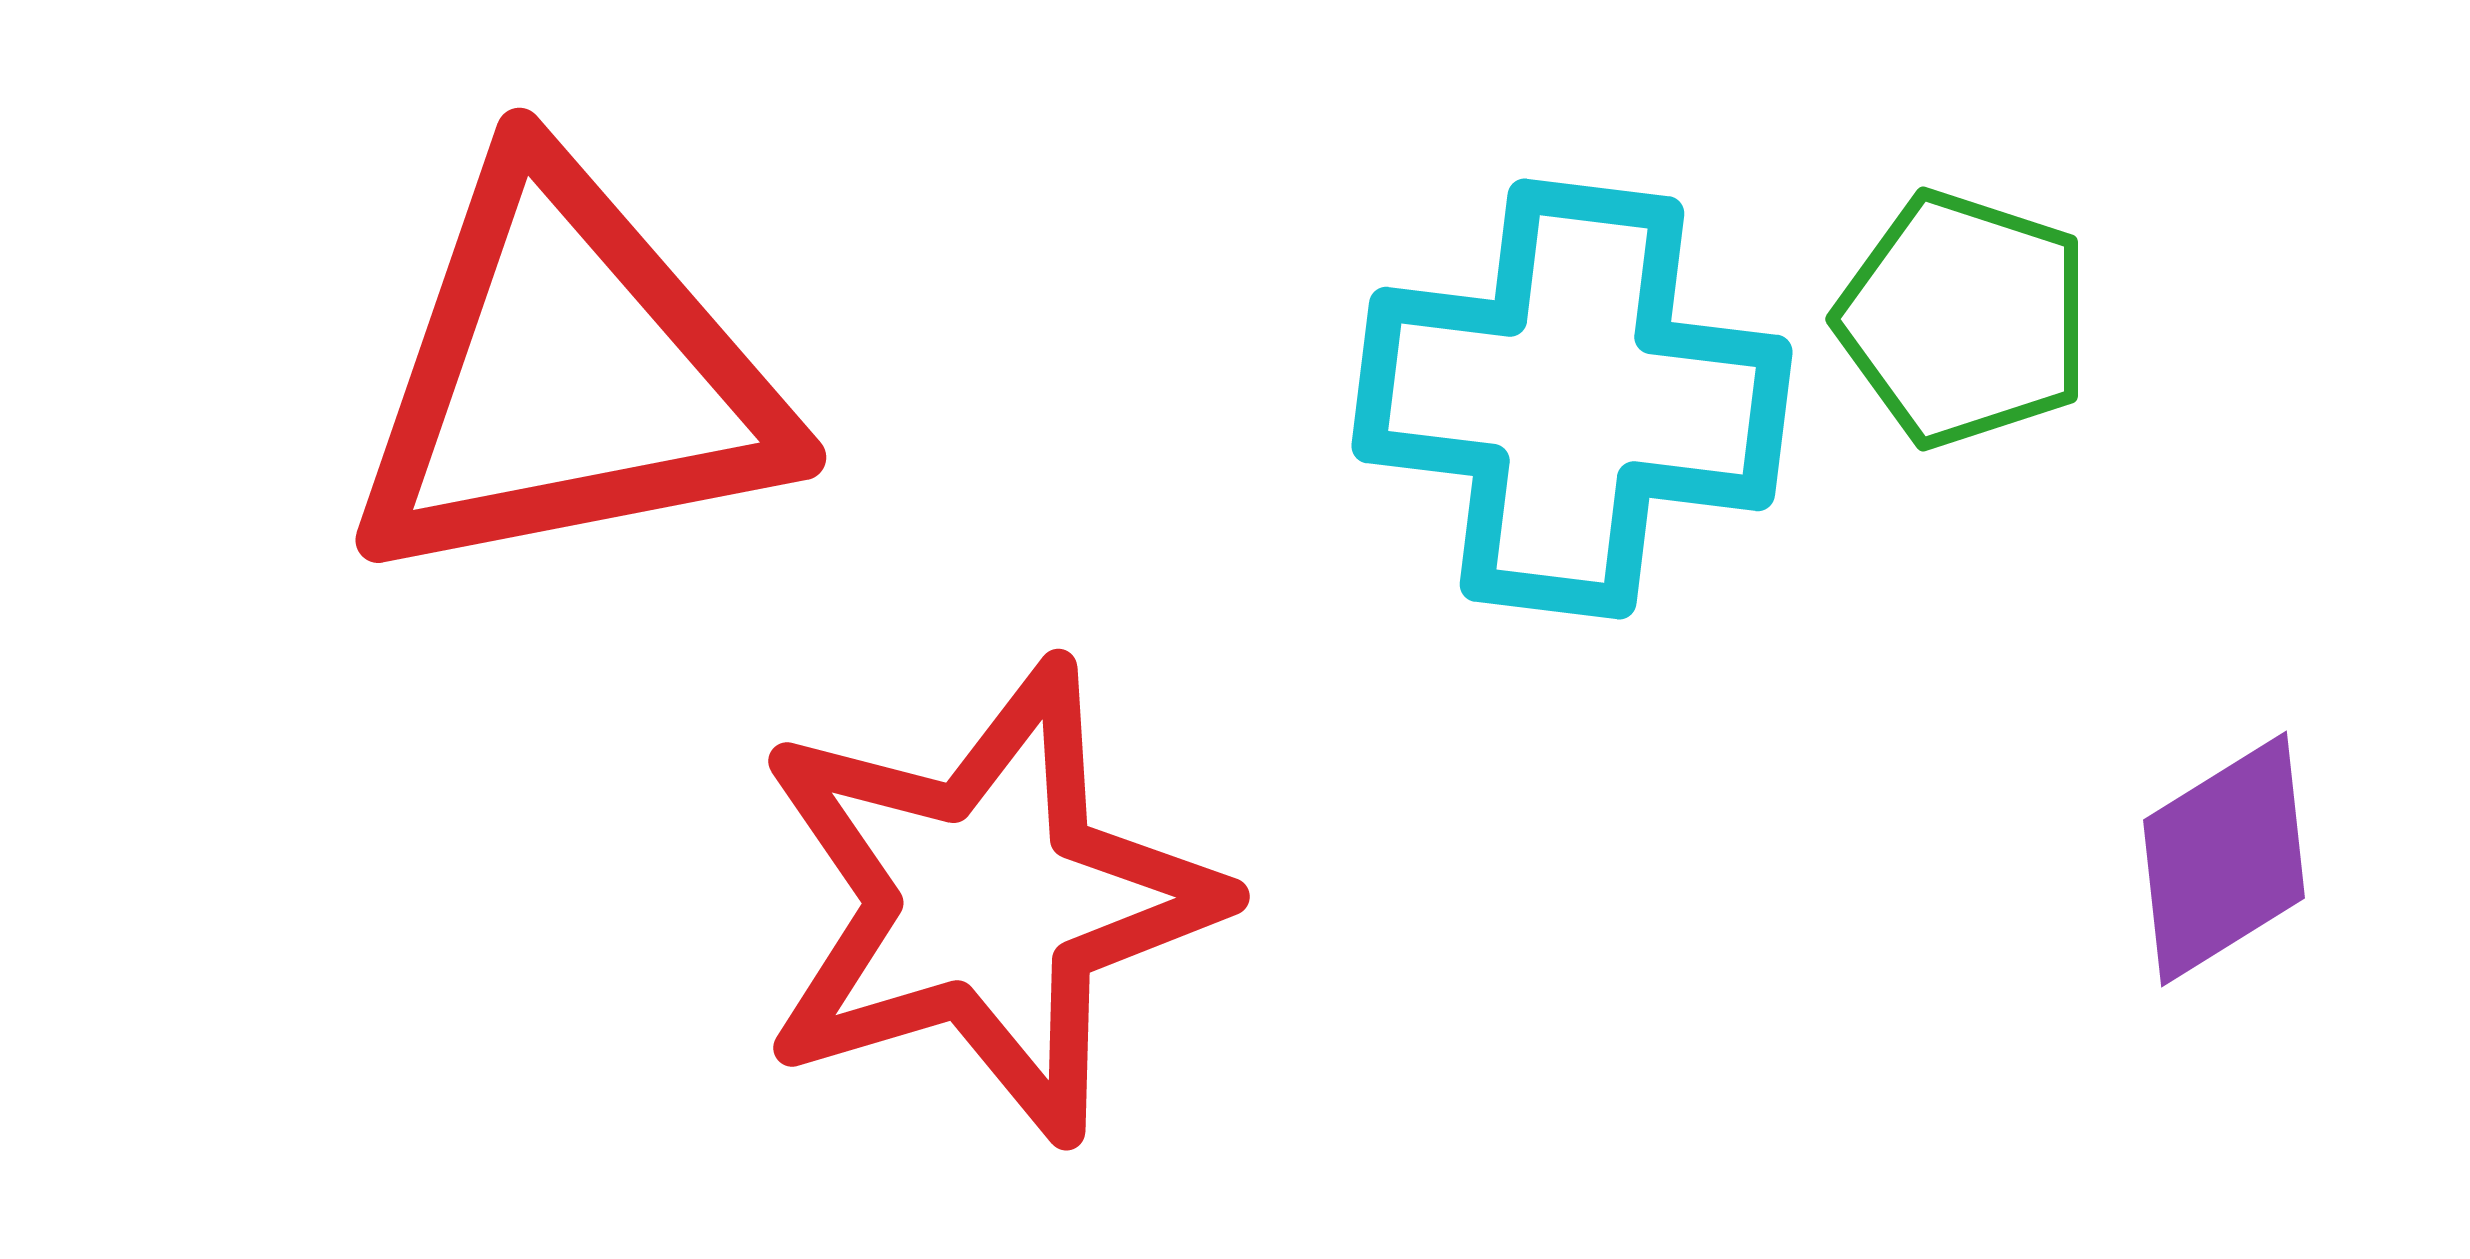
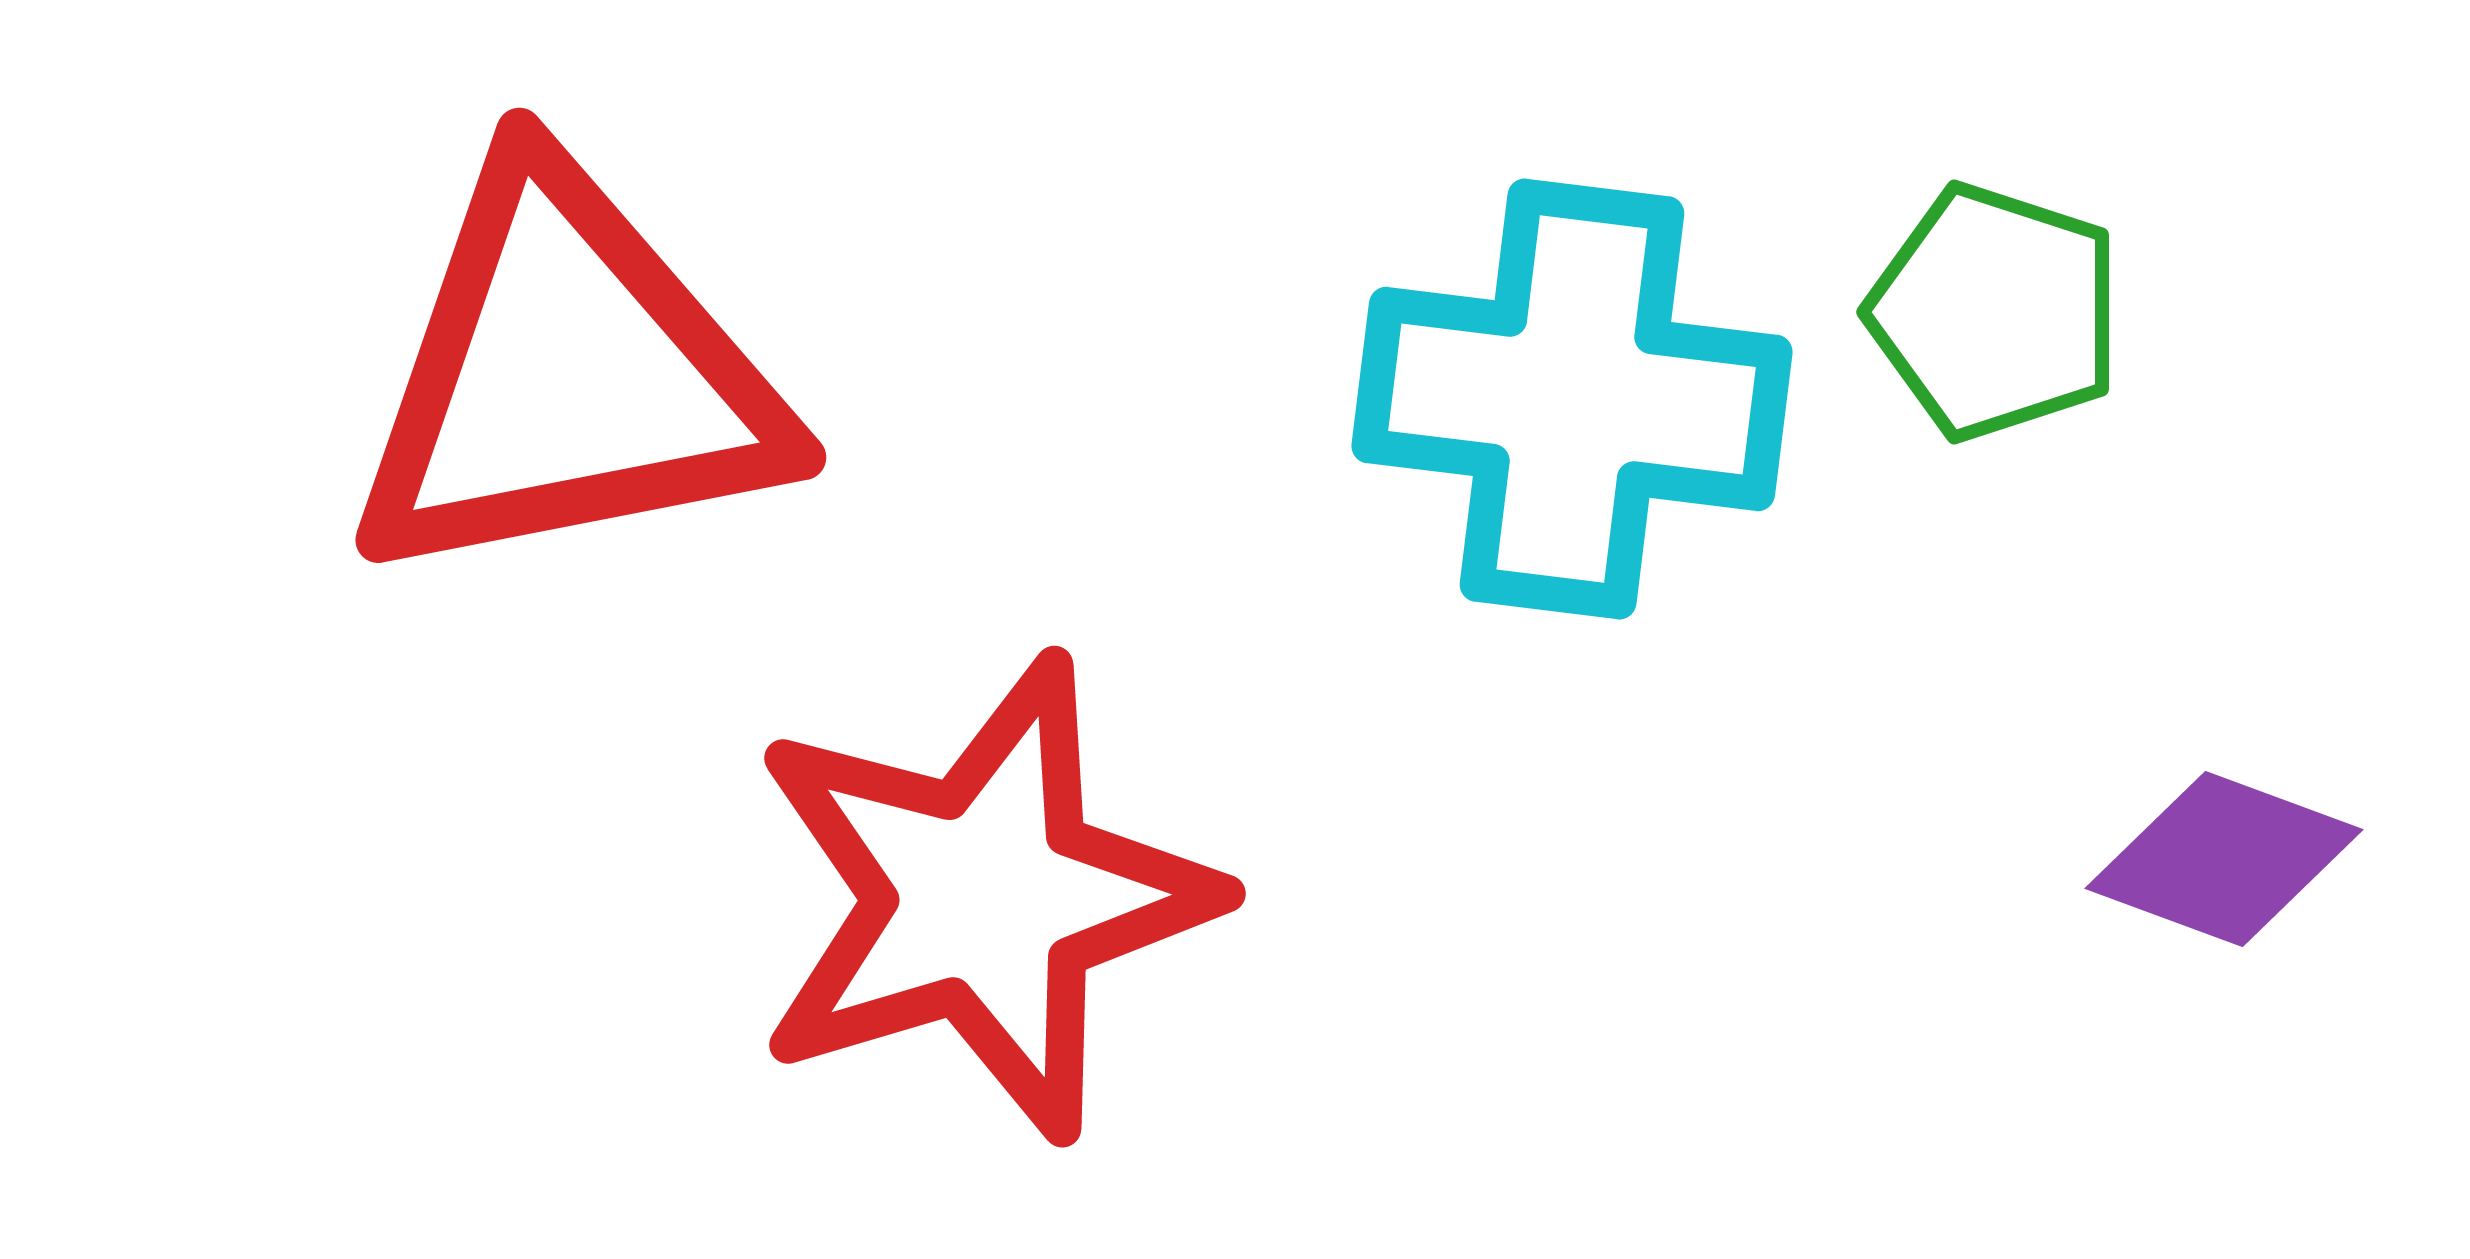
green pentagon: moved 31 px right, 7 px up
purple diamond: rotated 52 degrees clockwise
red star: moved 4 px left, 3 px up
